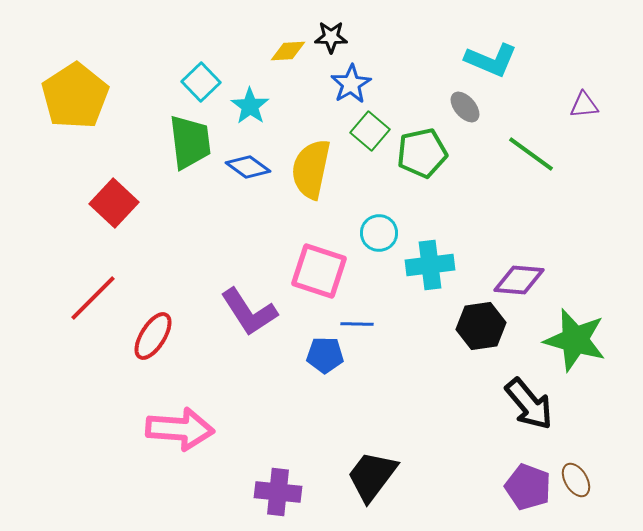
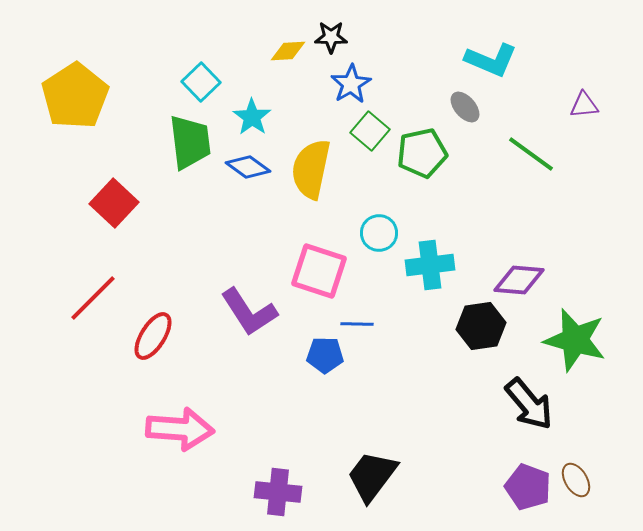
cyan star: moved 2 px right, 11 px down
